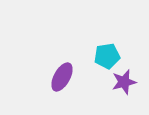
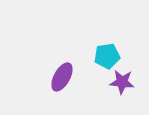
purple star: moved 2 px left; rotated 20 degrees clockwise
